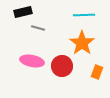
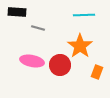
black rectangle: moved 6 px left; rotated 18 degrees clockwise
orange star: moved 2 px left, 3 px down
red circle: moved 2 px left, 1 px up
